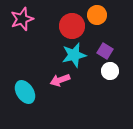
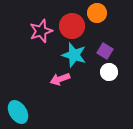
orange circle: moved 2 px up
pink star: moved 19 px right, 12 px down
cyan star: rotated 30 degrees clockwise
white circle: moved 1 px left, 1 px down
pink arrow: moved 1 px up
cyan ellipse: moved 7 px left, 20 px down
